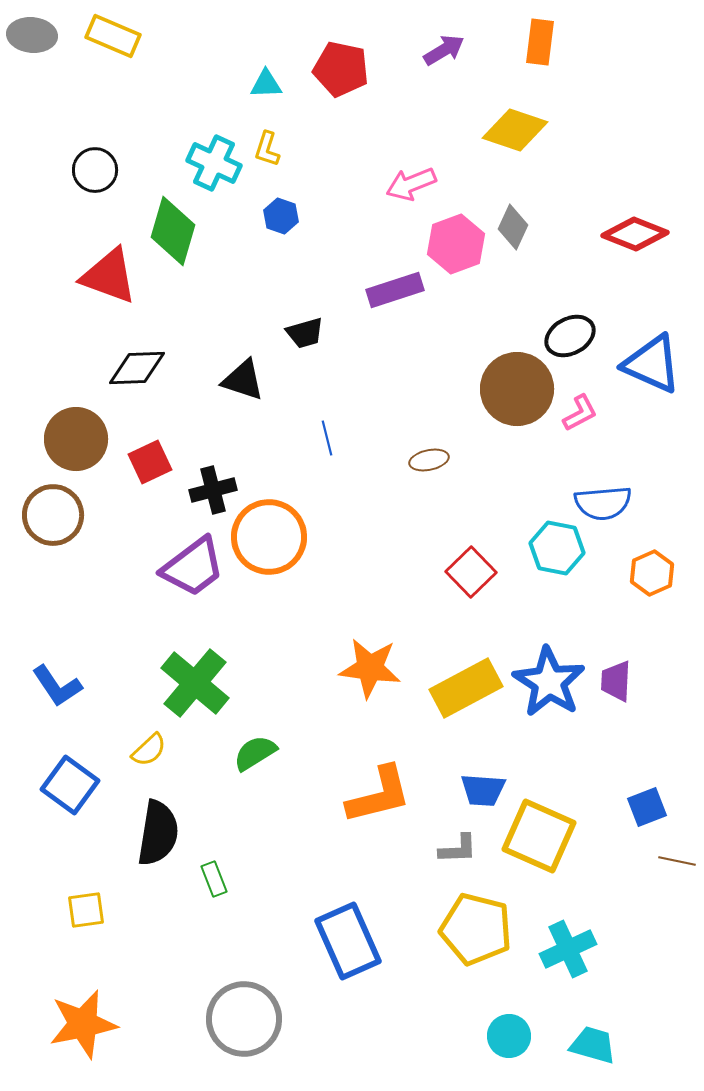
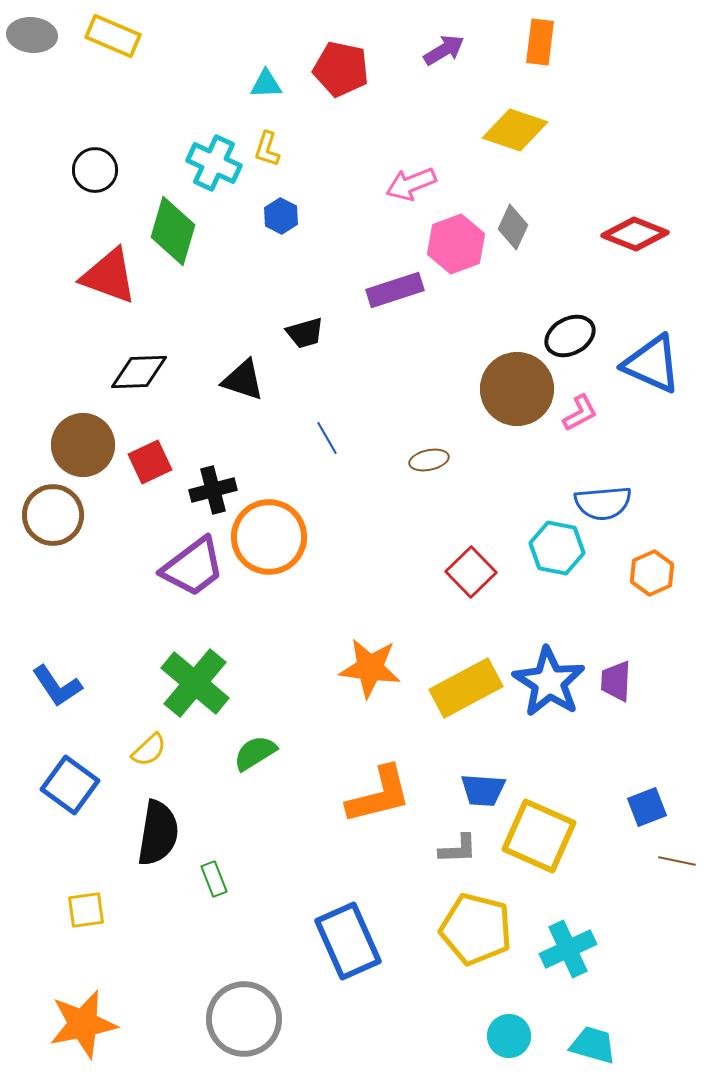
blue hexagon at (281, 216): rotated 8 degrees clockwise
black diamond at (137, 368): moved 2 px right, 4 px down
blue line at (327, 438): rotated 16 degrees counterclockwise
brown circle at (76, 439): moved 7 px right, 6 px down
